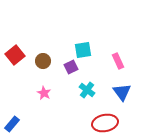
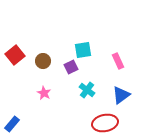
blue triangle: moved 1 px left, 3 px down; rotated 30 degrees clockwise
